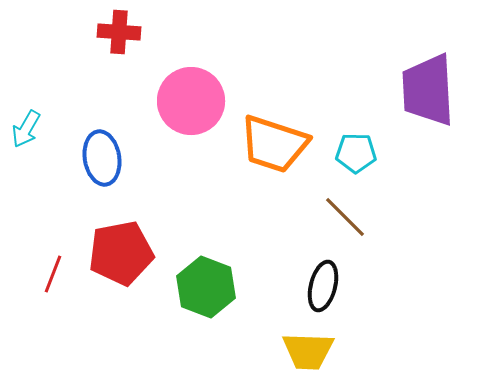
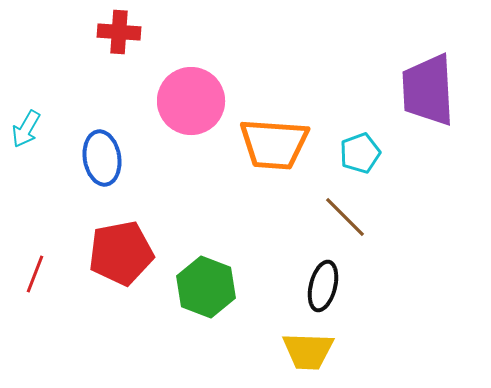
orange trapezoid: rotated 14 degrees counterclockwise
cyan pentagon: moved 4 px right; rotated 21 degrees counterclockwise
red line: moved 18 px left
